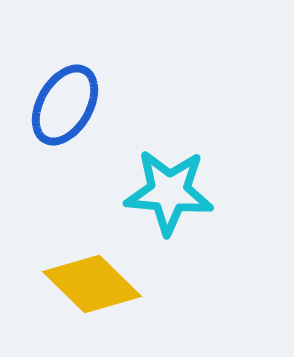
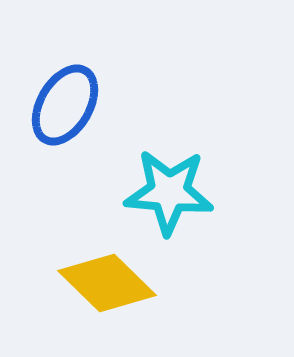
yellow diamond: moved 15 px right, 1 px up
